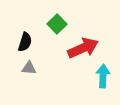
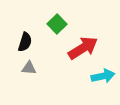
red arrow: rotated 8 degrees counterclockwise
cyan arrow: rotated 75 degrees clockwise
